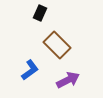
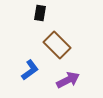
black rectangle: rotated 14 degrees counterclockwise
